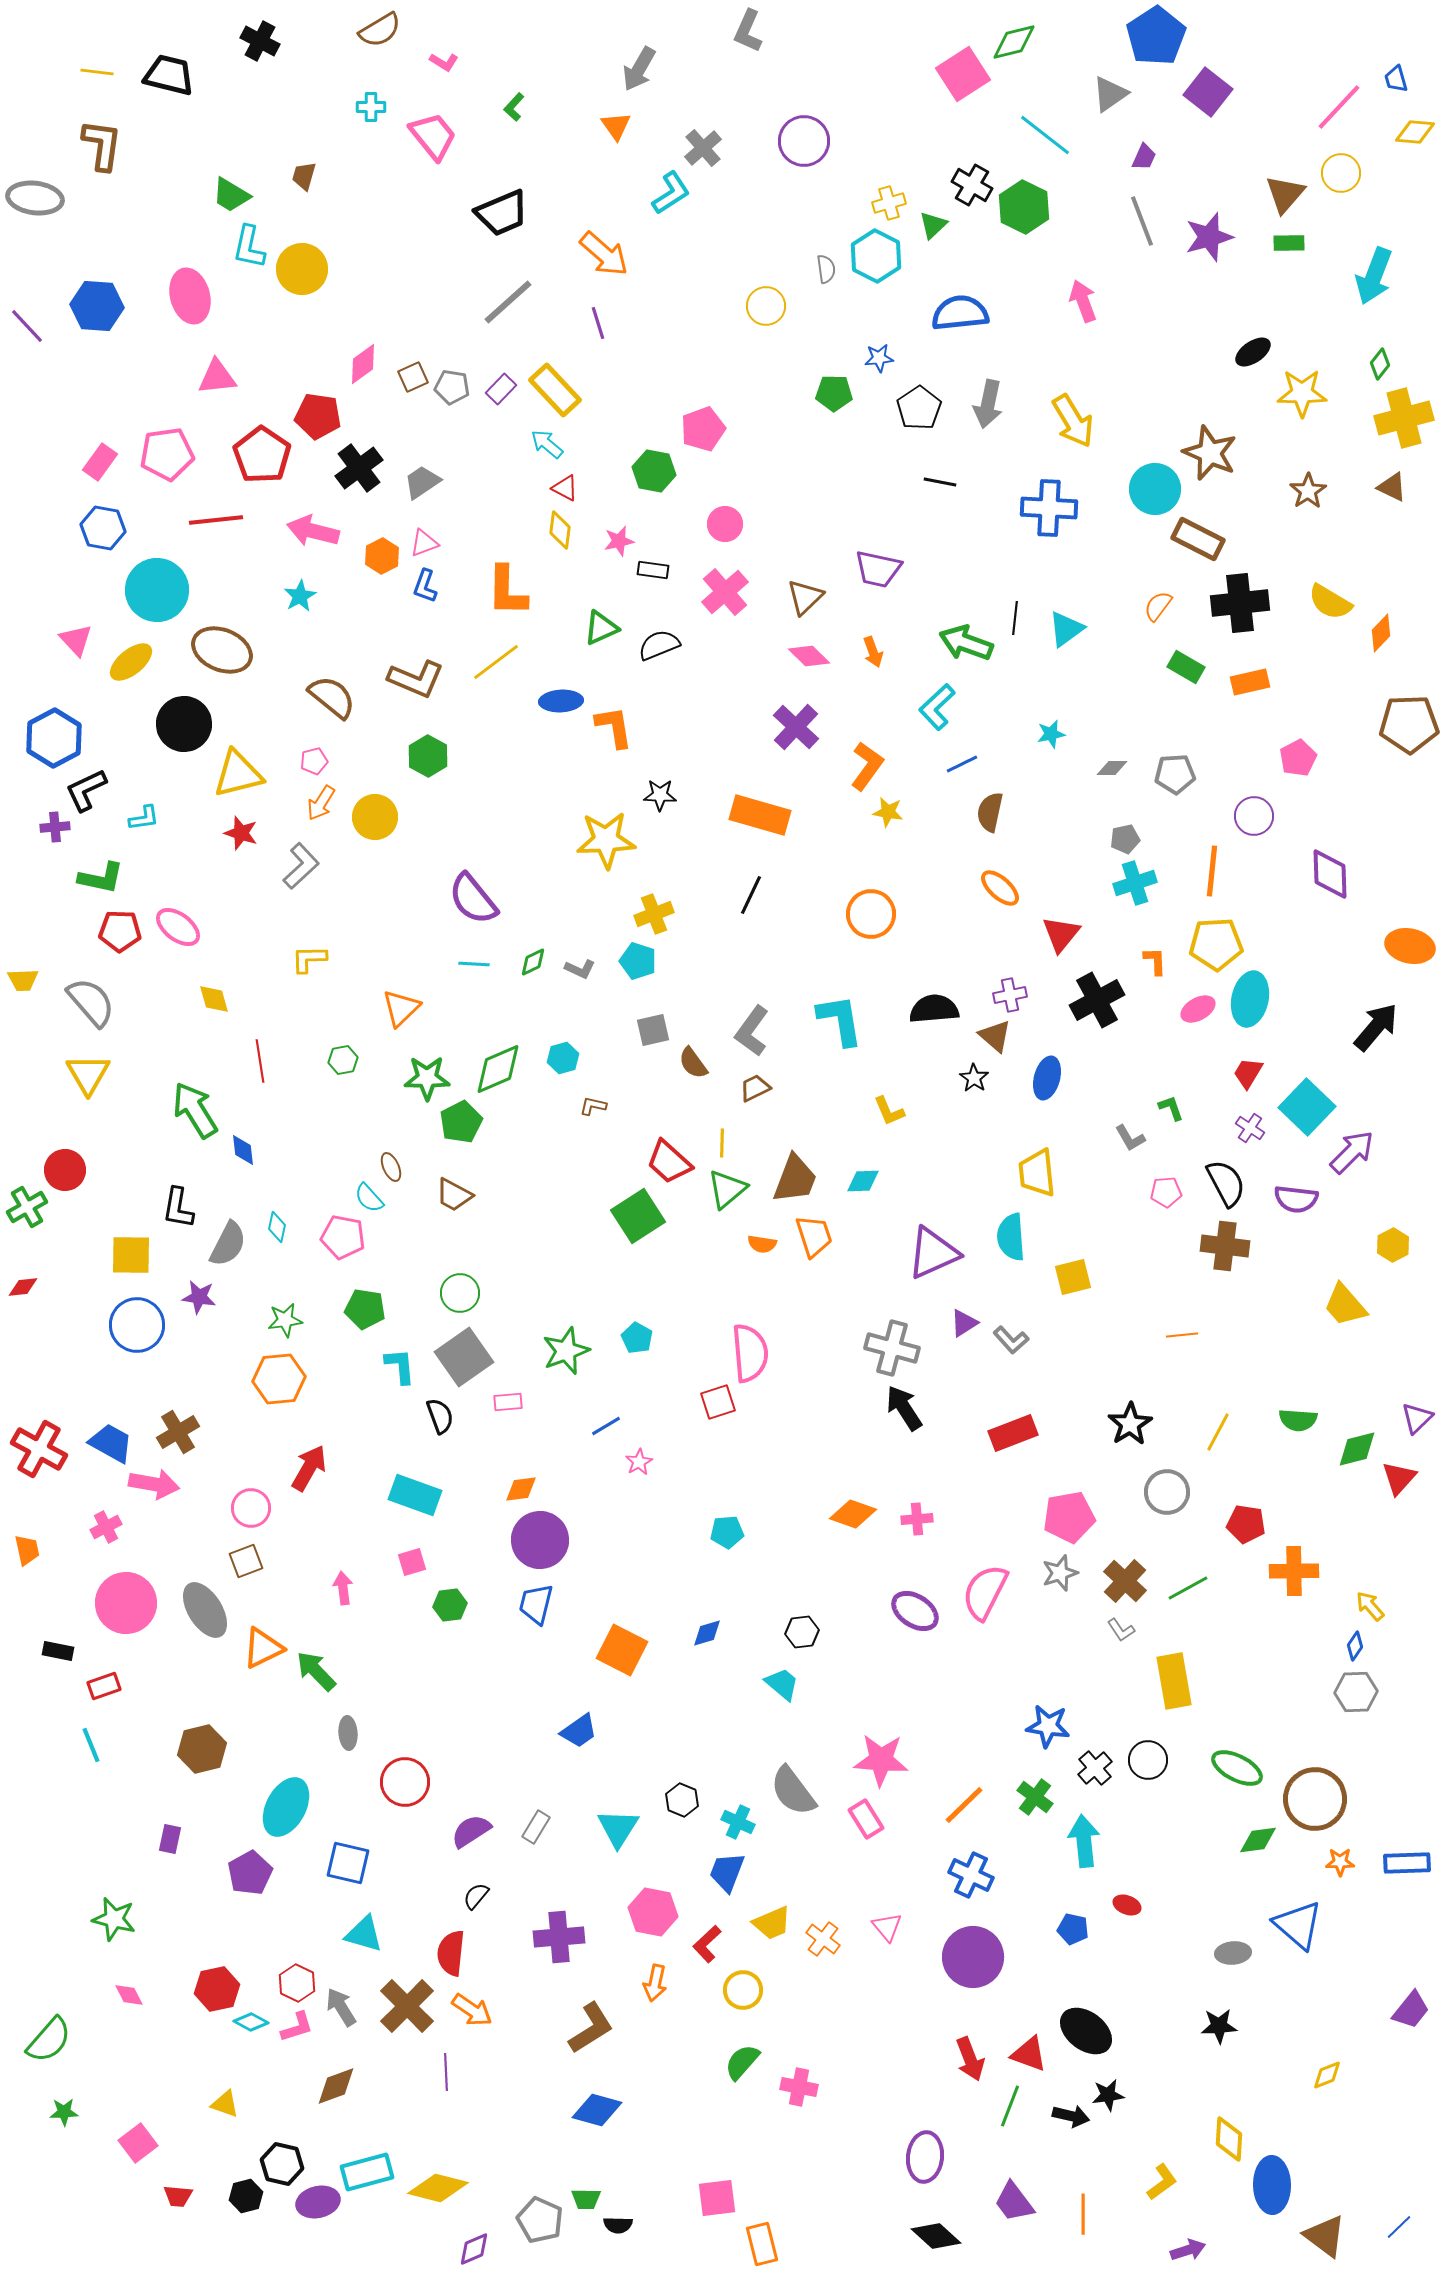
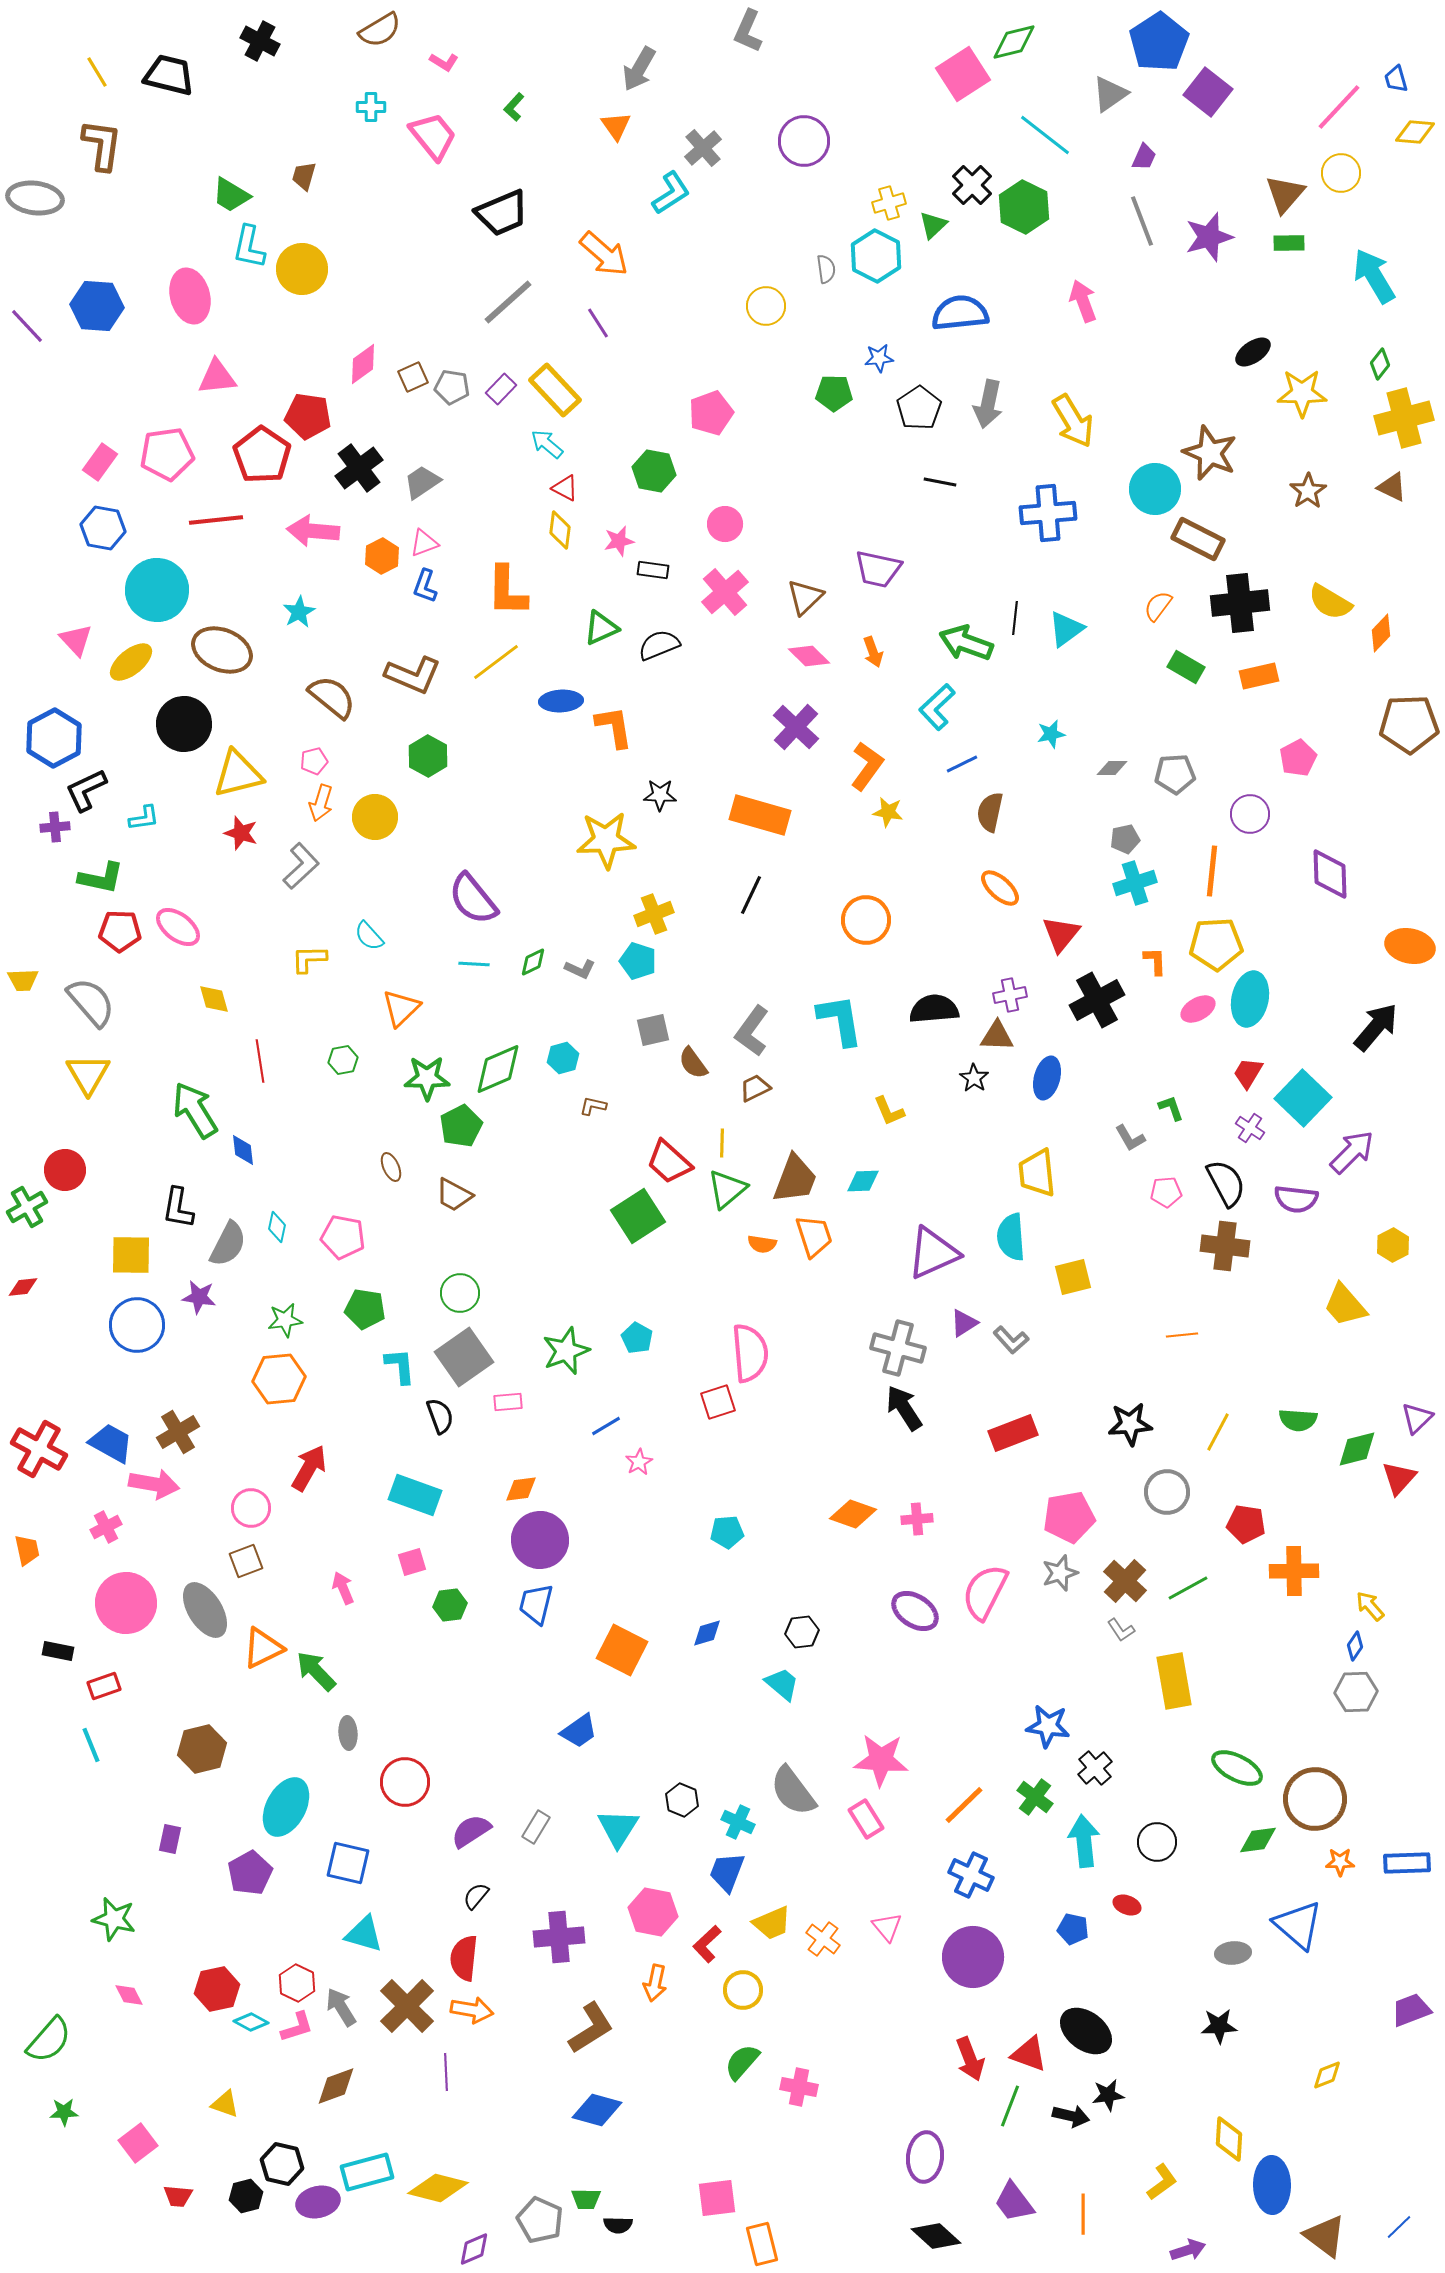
blue pentagon at (1156, 36): moved 3 px right, 6 px down
yellow line at (97, 72): rotated 52 degrees clockwise
black cross at (972, 185): rotated 15 degrees clockwise
cyan arrow at (1374, 276): rotated 128 degrees clockwise
purple line at (598, 323): rotated 16 degrees counterclockwise
red pentagon at (318, 416): moved 10 px left
pink pentagon at (703, 429): moved 8 px right, 16 px up
blue cross at (1049, 508): moved 1 px left, 5 px down; rotated 8 degrees counterclockwise
pink arrow at (313, 531): rotated 9 degrees counterclockwise
cyan star at (300, 596): moved 1 px left, 16 px down
brown L-shape at (416, 679): moved 3 px left, 4 px up
orange rectangle at (1250, 682): moved 9 px right, 6 px up
orange arrow at (321, 803): rotated 15 degrees counterclockwise
purple circle at (1254, 816): moved 4 px left, 2 px up
orange circle at (871, 914): moved 5 px left, 6 px down
brown triangle at (995, 1036): moved 2 px right; rotated 39 degrees counterclockwise
cyan square at (1307, 1107): moved 4 px left, 9 px up
green pentagon at (461, 1122): moved 4 px down
cyan semicircle at (369, 1198): moved 262 px up
gray cross at (892, 1348): moved 6 px right
black star at (1130, 1424): rotated 27 degrees clockwise
pink arrow at (343, 1588): rotated 16 degrees counterclockwise
black circle at (1148, 1760): moved 9 px right, 82 px down
red semicircle at (451, 1953): moved 13 px right, 5 px down
orange arrow at (472, 2010): rotated 24 degrees counterclockwise
purple trapezoid at (1411, 2010): rotated 150 degrees counterclockwise
